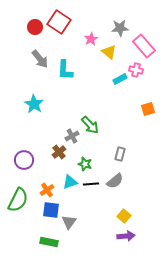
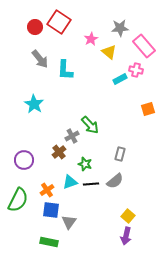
yellow square: moved 4 px right
purple arrow: rotated 108 degrees clockwise
